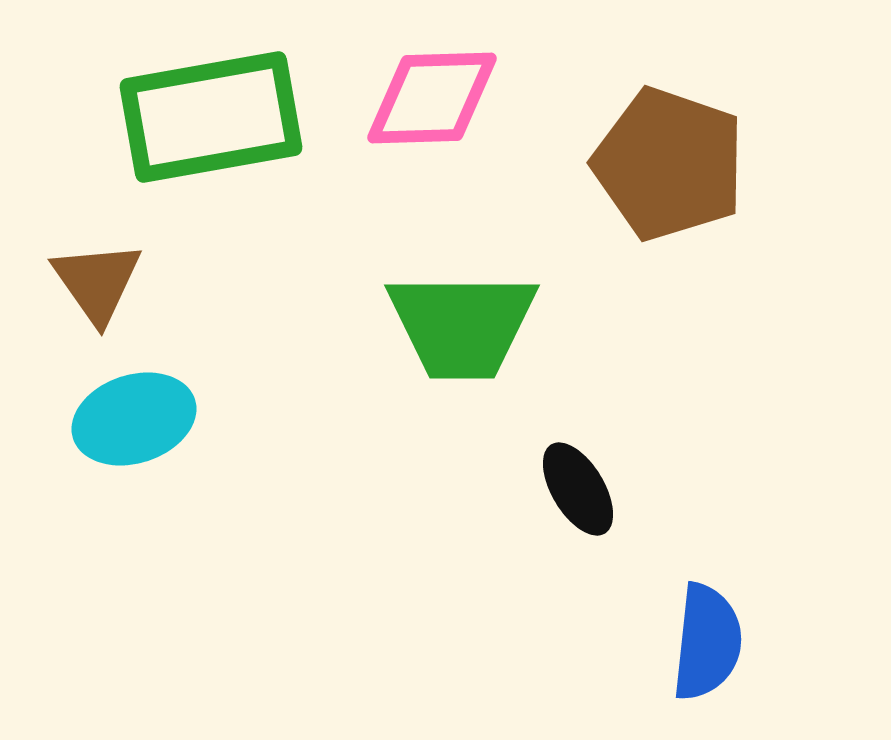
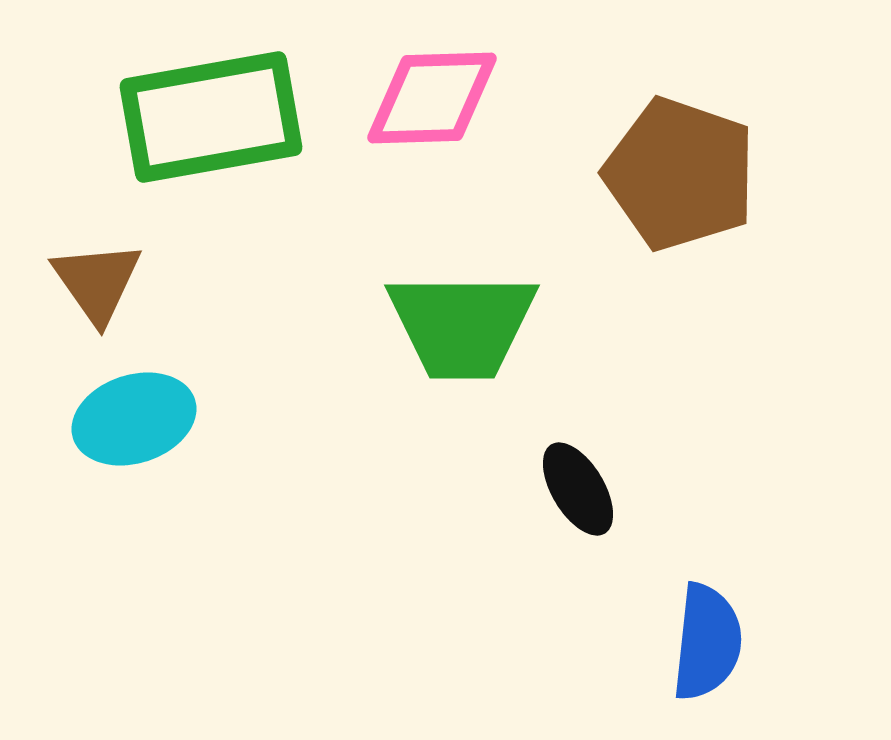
brown pentagon: moved 11 px right, 10 px down
